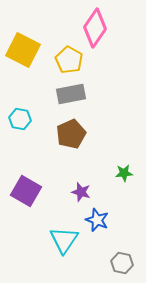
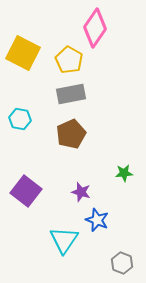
yellow square: moved 3 px down
purple square: rotated 8 degrees clockwise
gray hexagon: rotated 10 degrees clockwise
